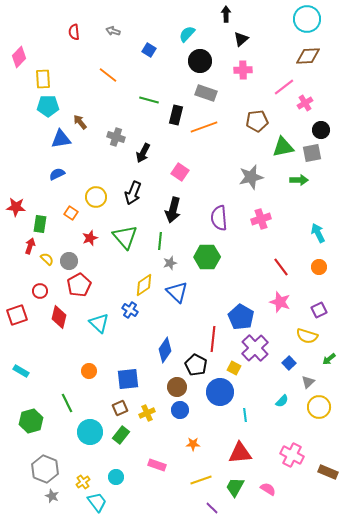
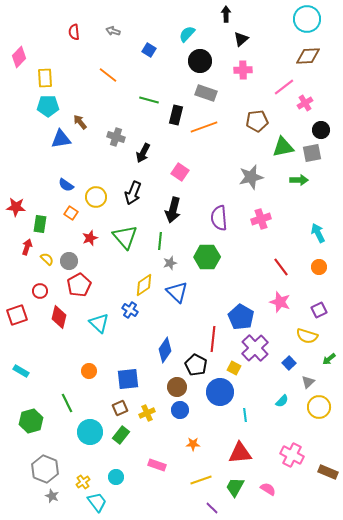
yellow rectangle at (43, 79): moved 2 px right, 1 px up
blue semicircle at (57, 174): moved 9 px right, 11 px down; rotated 119 degrees counterclockwise
red arrow at (30, 246): moved 3 px left, 1 px down
